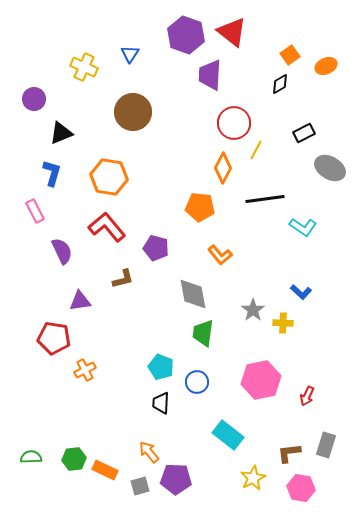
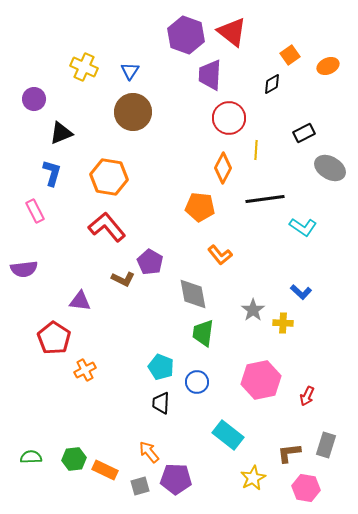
blue triangle at (130, 54): moved 17 px down
orange ellipse at (326, 66): moved 2 px right
black diamond at (280, 84): moved 8 px left
red circle at (234, 123): moved 5 px left, 5 px up
yellow line at (256, 150): rotated 24 degrees counterclockwise
purple pentagon at (156, 248): moved 6 px left, 14 px down; rotated 15 degrees clockwise
purple semicircle at (62, 251): moved 38 px left, 18 px down; rotated 108 degrees clockwise
brown L-shape at (123, 279): rotated 40 degrees clockwise
purple triangle at (80, 301): rotated 15 degrees clockwise
red pentagon at (54, 338): rotated 24 degrees clockwise
pink hexagon at (301, 488): moved 5 px right
